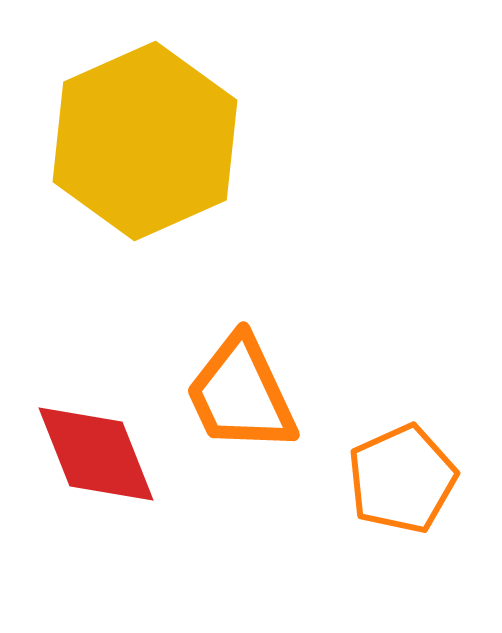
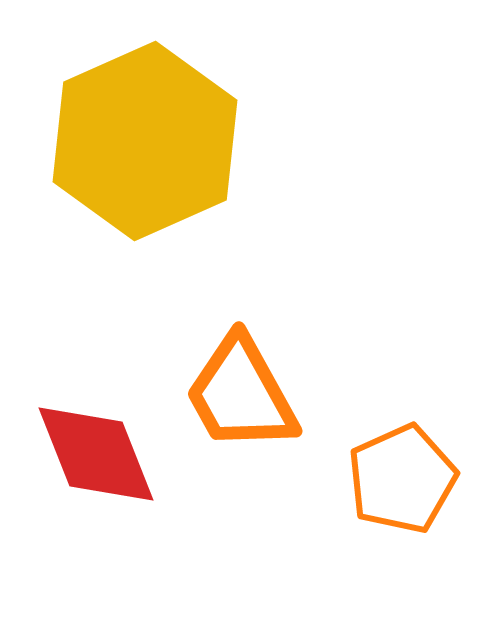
orange trapezoid: rotated 4 degrees counterclockwise
